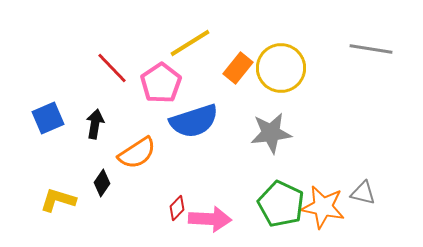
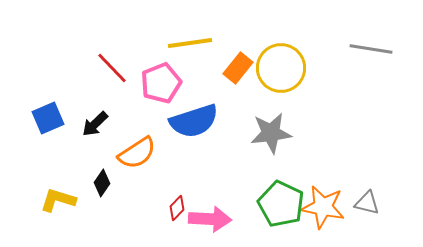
yellow line: rotated 24 degrees clockwise
pink pentagon: rotated 12 degrees clockwise
black arrow: rotated 144 degrees counterclockwise
gray triangle: moved 4 px right, 10 px down
